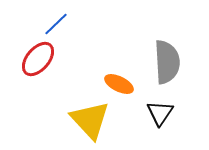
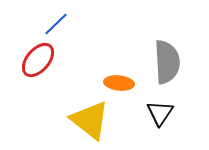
red ellipse: moved 1 px down
orange ellipse: moved 1 px up; rotated 20 degrees counterclockwise
yellow triangle: rotated 9 degrees counterclockwise
